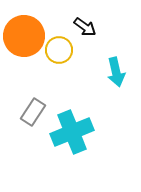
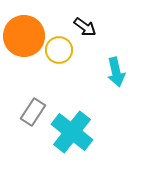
cyan cross: rotated 30 degrees counterclockwise
